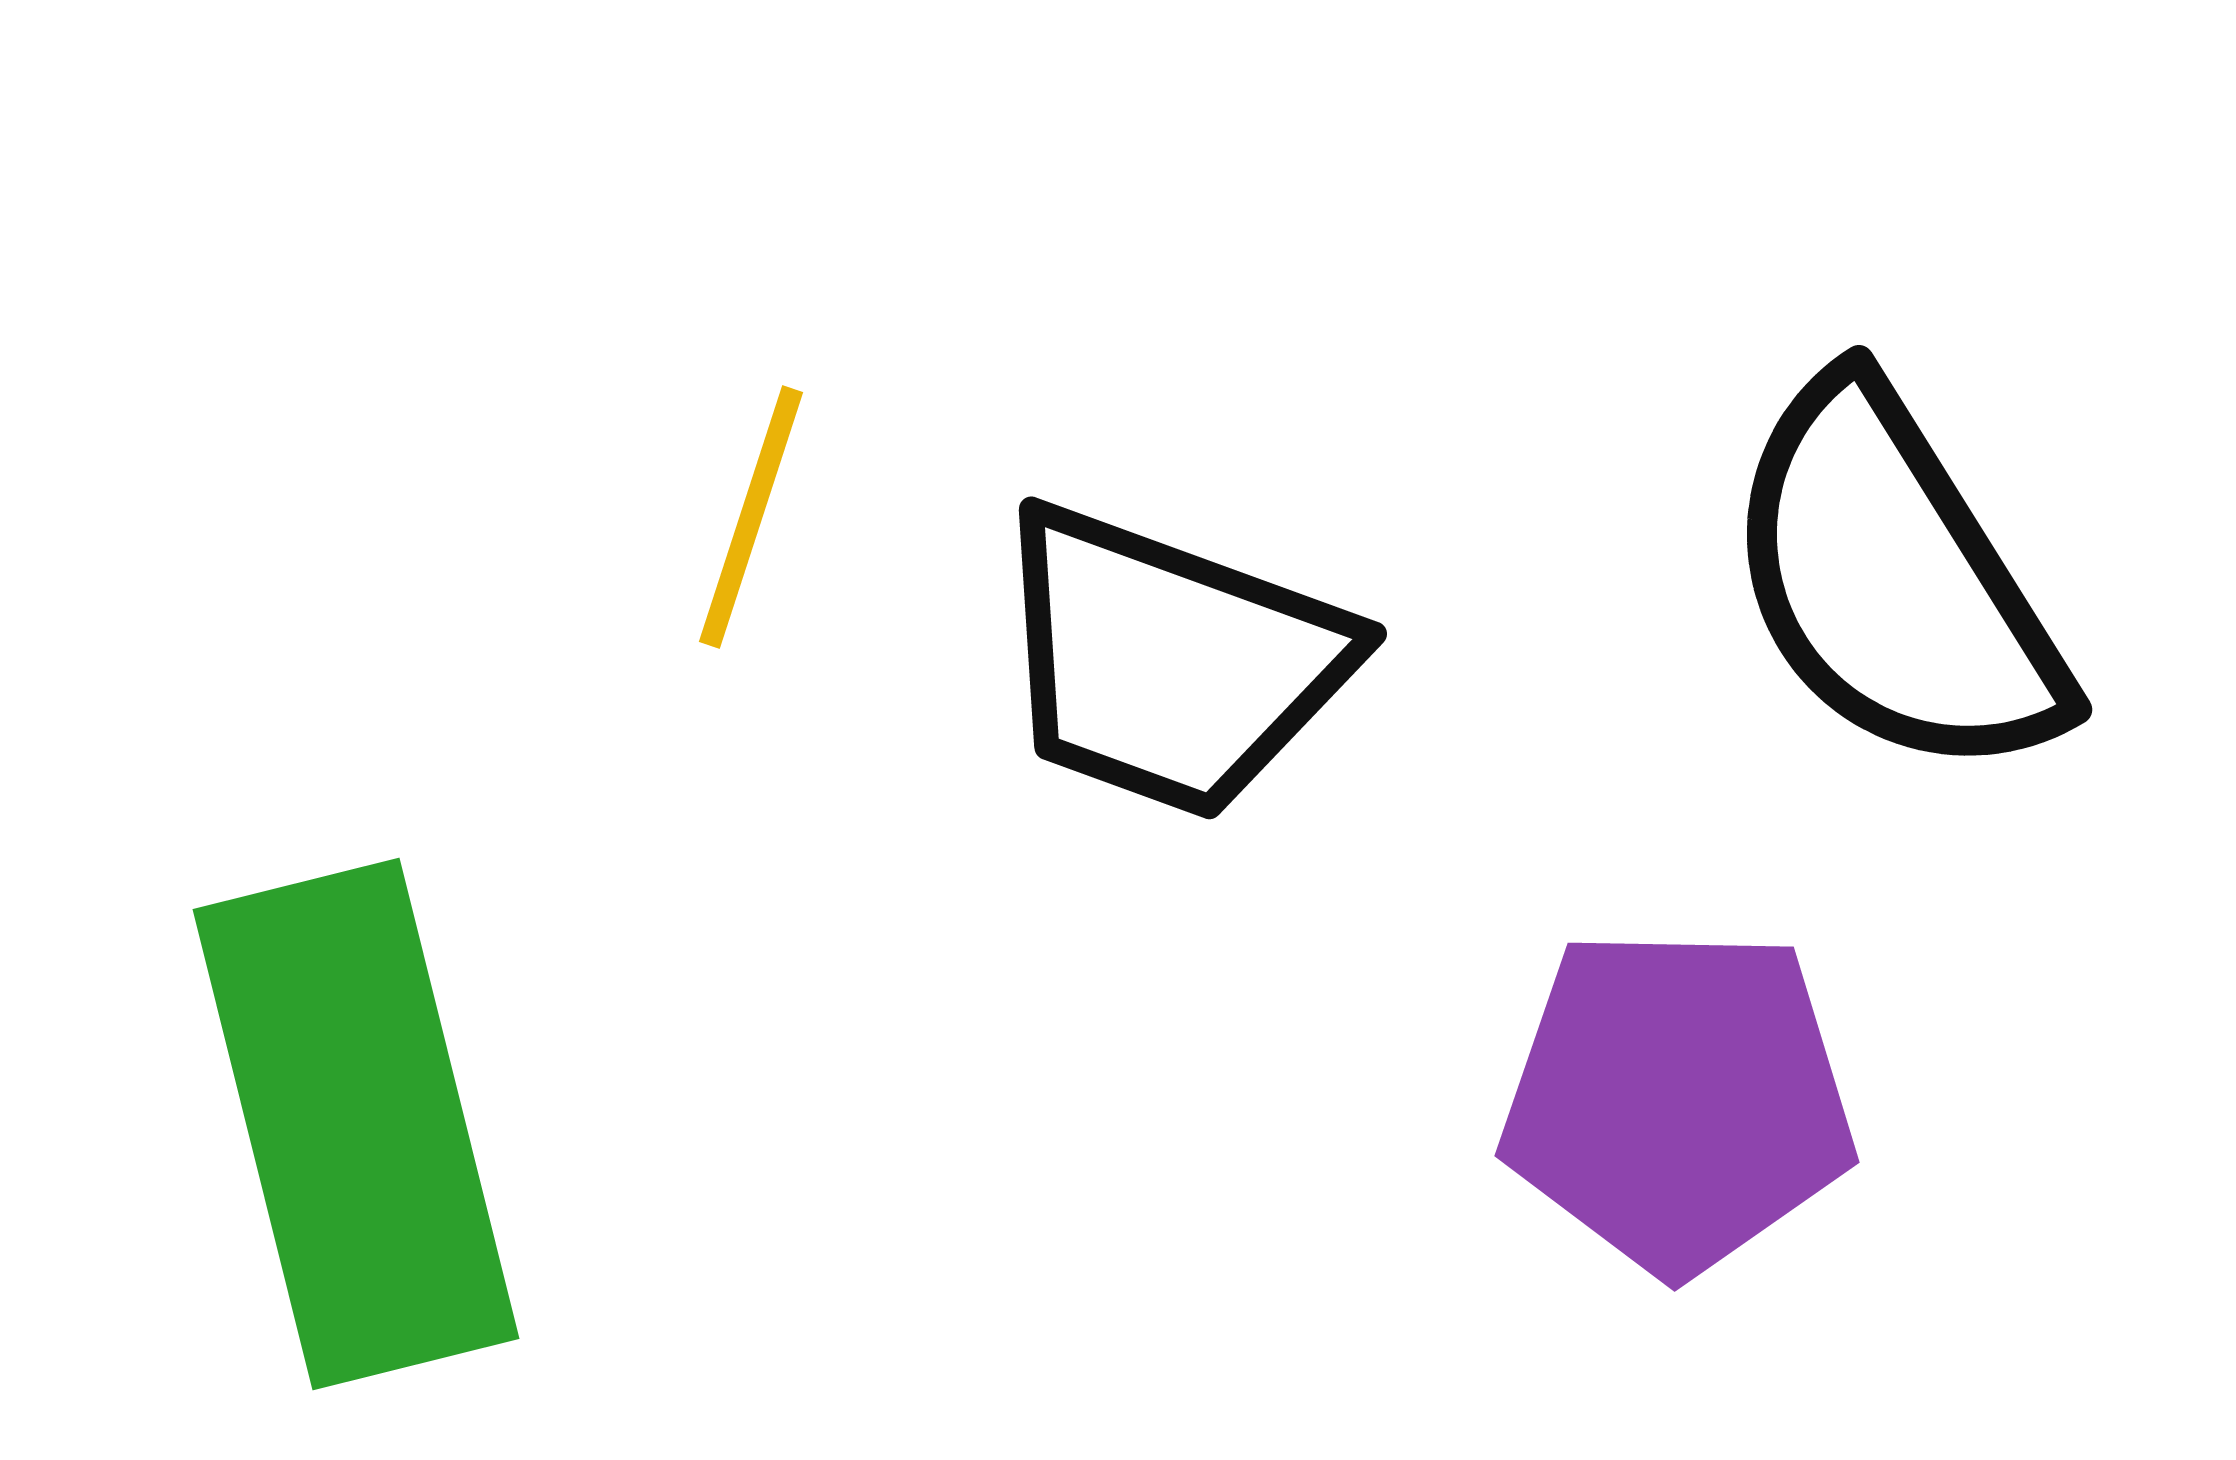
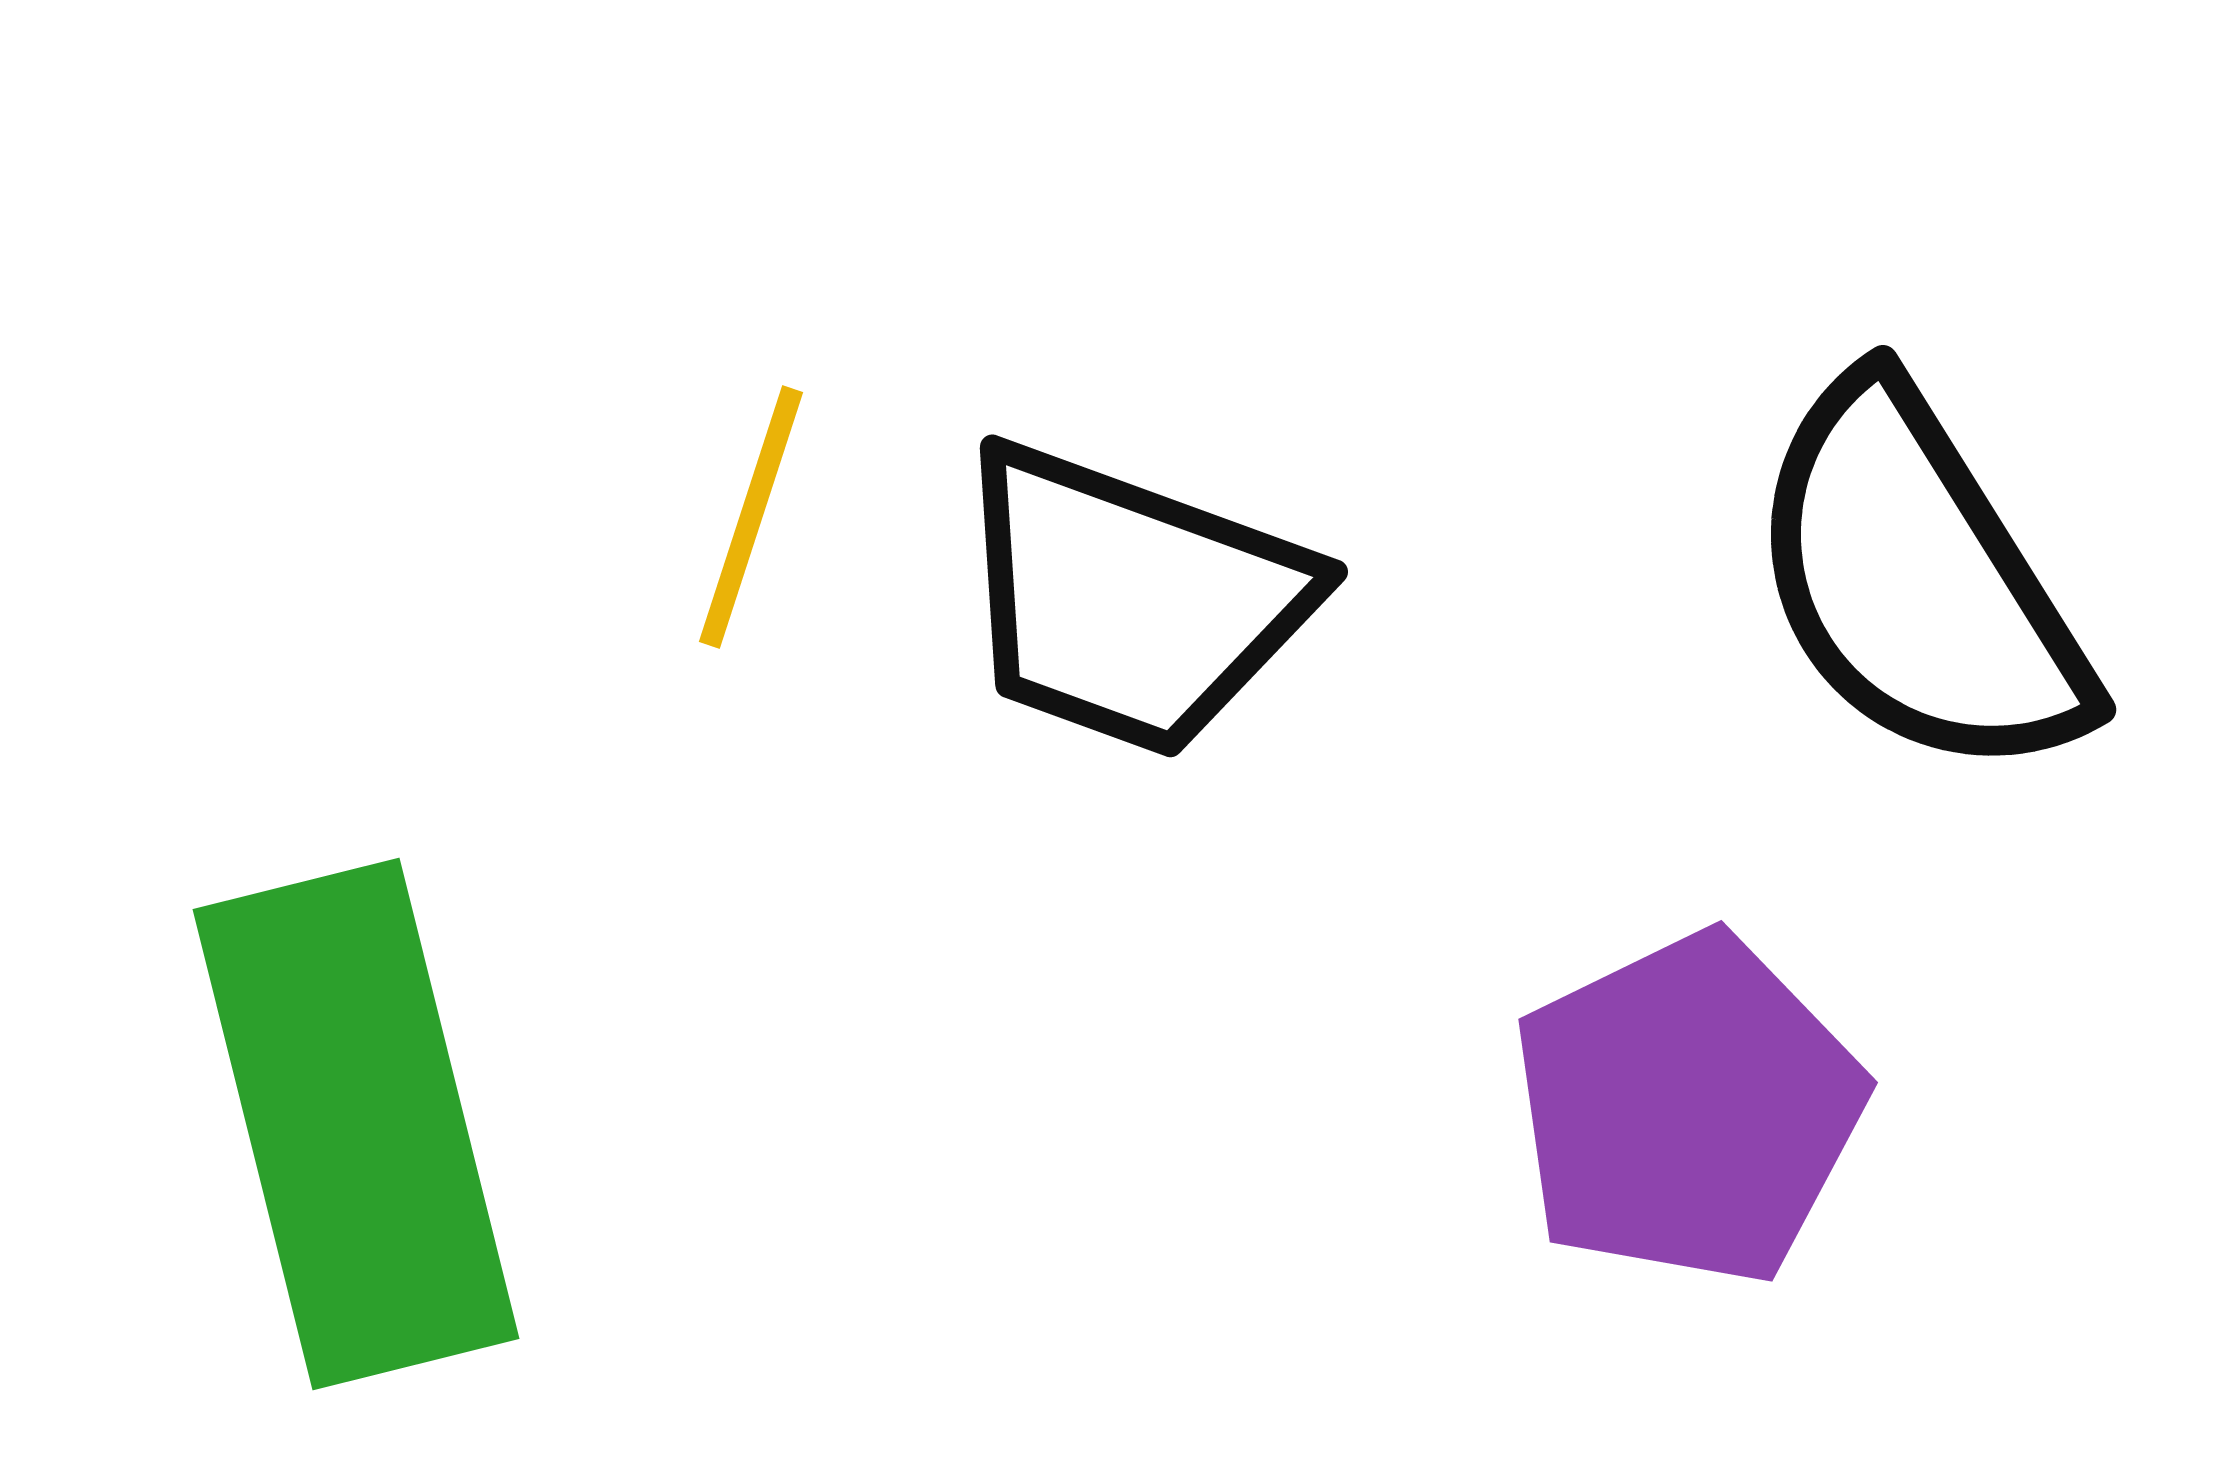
black semicircle: moved 24 px right
black trapezoid: moved 39 px left, 62 px up
purple pentagon: moved 10 px right, 9 px down; rotated 27 degrees counterclockwise
